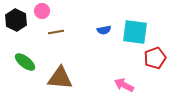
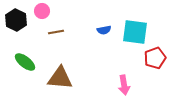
pink arrow: rotated 126 degrees counterclockwise
